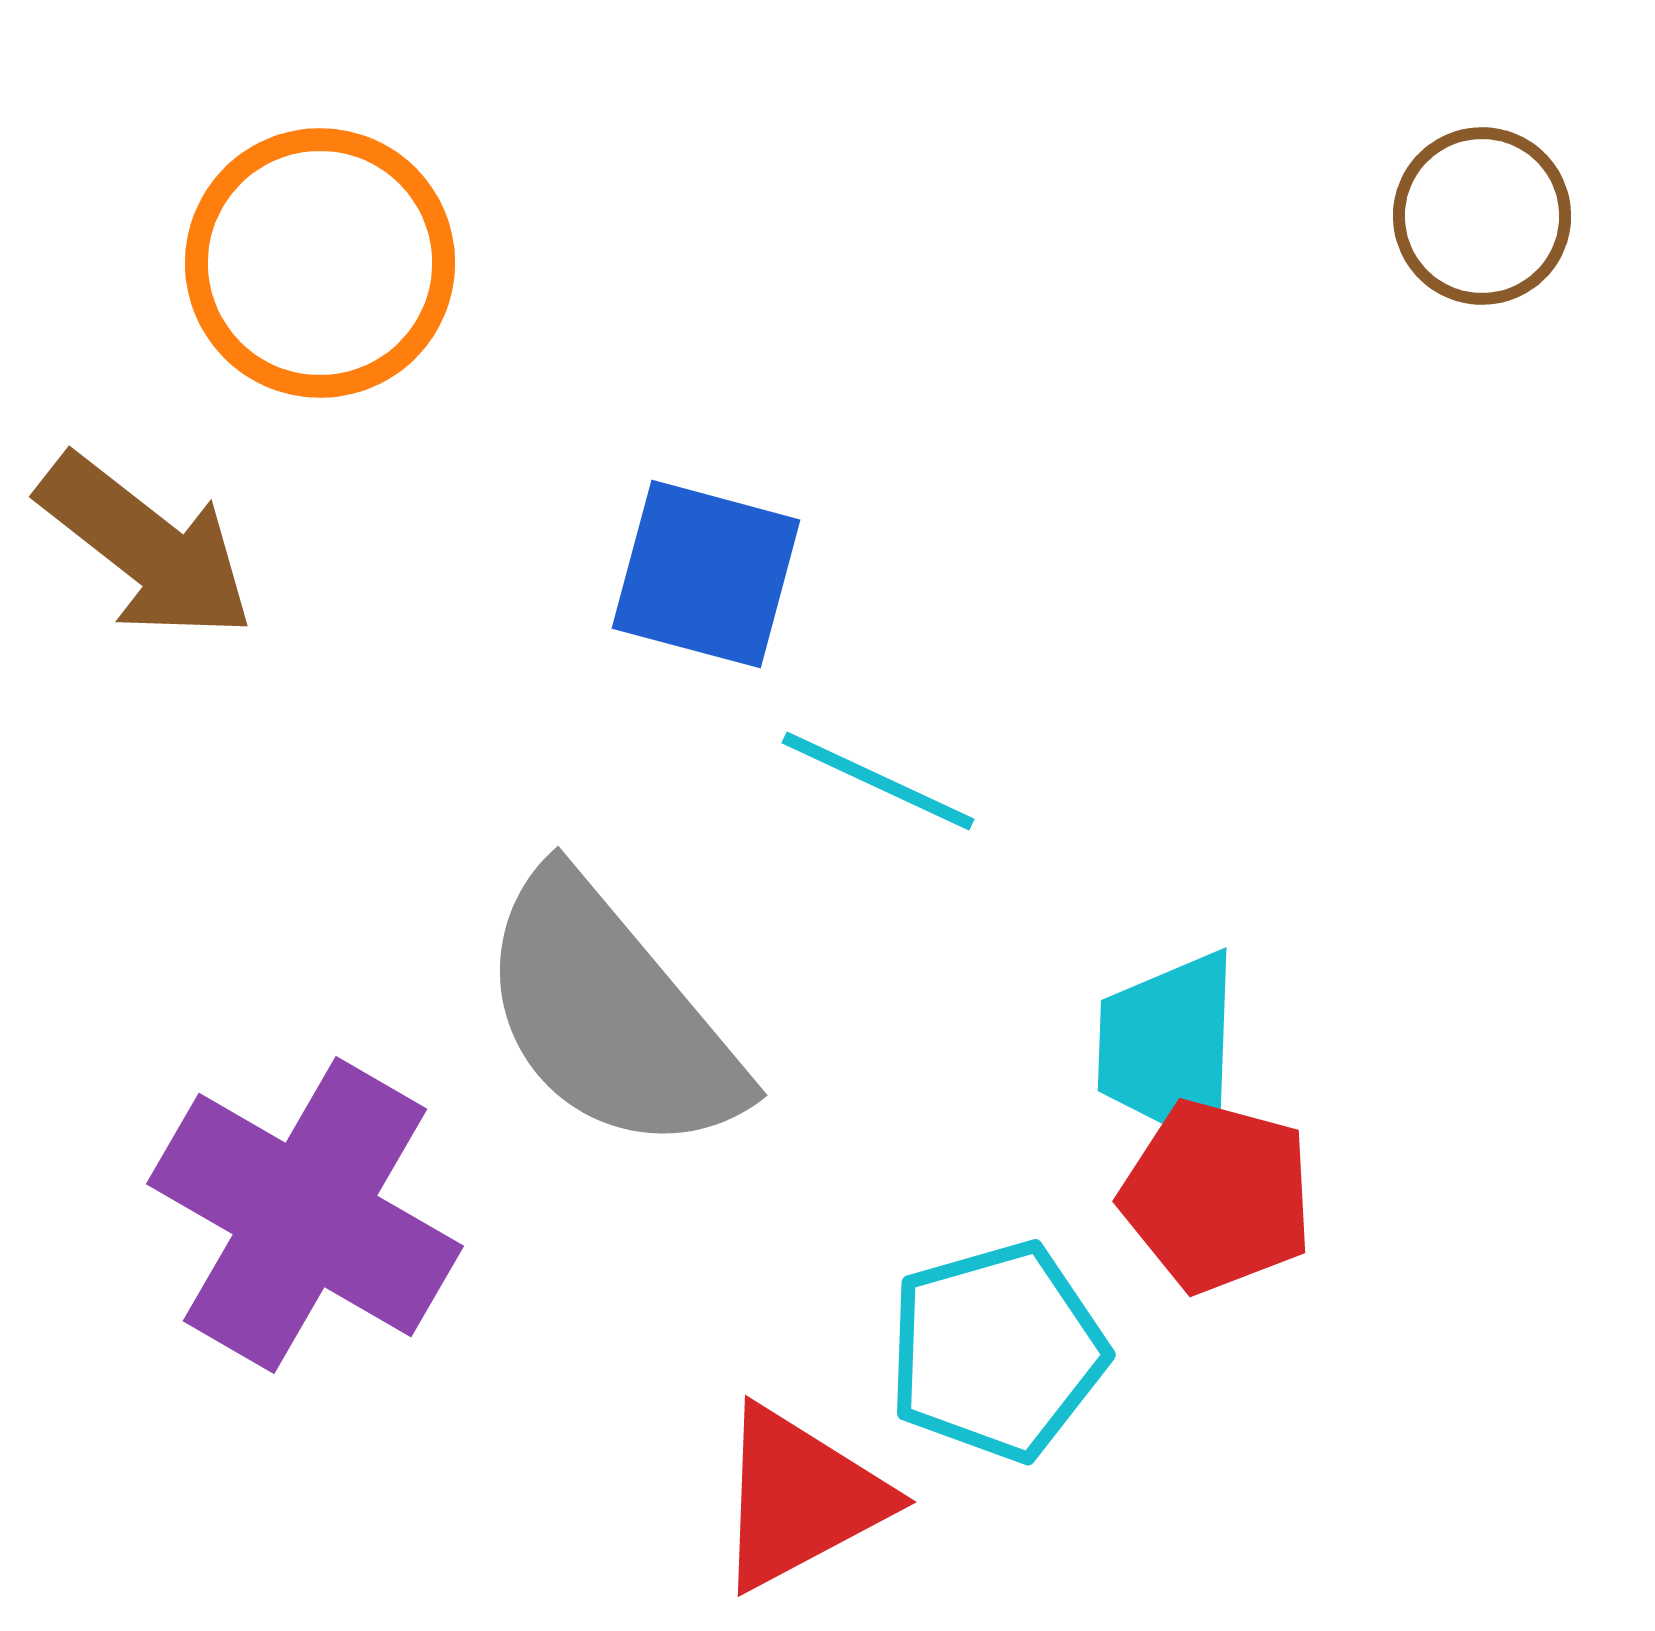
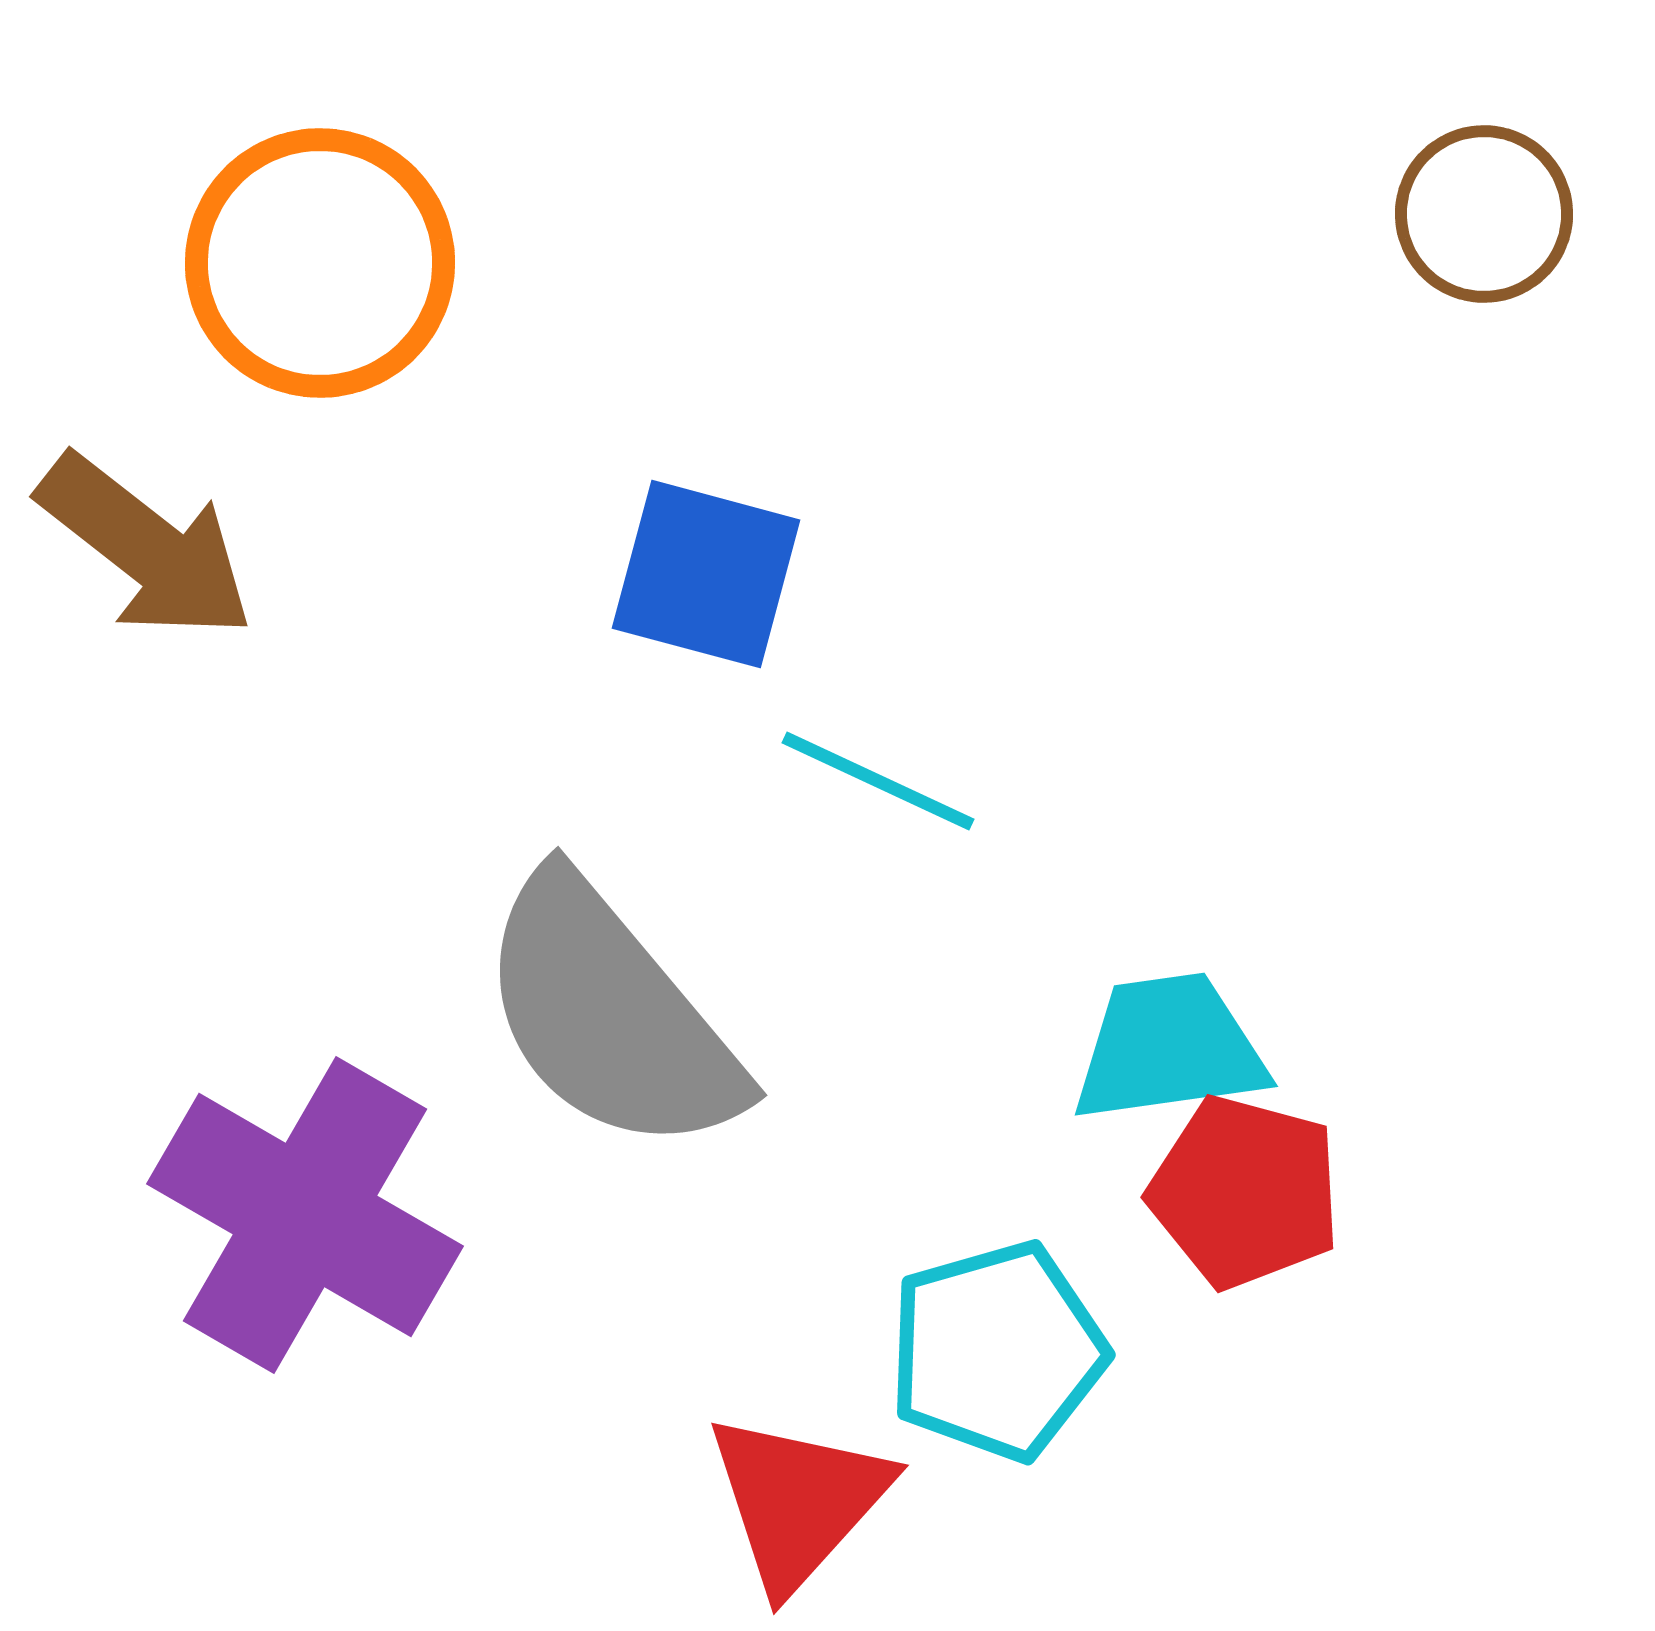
brown circle: moved 2 px right, 2 px up
cyan trapezoid: rotated 80 degrees clockwise
red pentagon: moved 28 px right, 4 px up
red triangle: moved 2 px left, 3 px down; rotated 20 degrees counterclockwise
